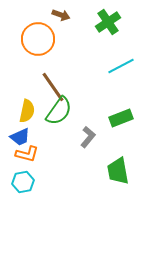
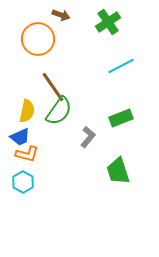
green trapezoid: rotated 8 degrees counterclockwise
cyan hexagon: rotated 20 degrees counterclockwise
